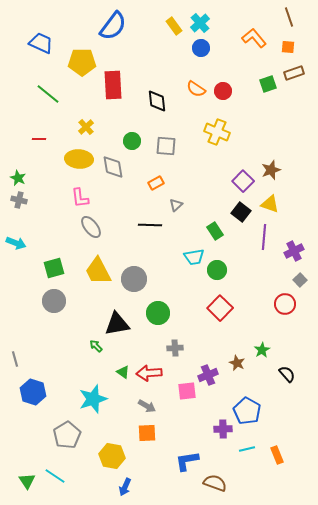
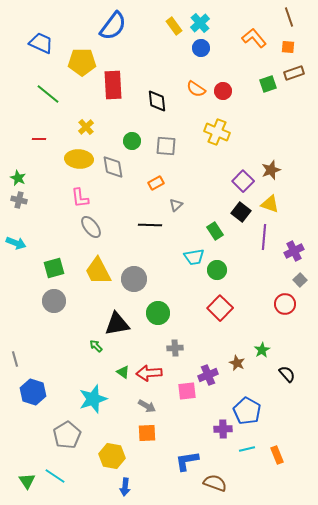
blue arrow at (125, 487): rotated 18 degrees counterclockwise
